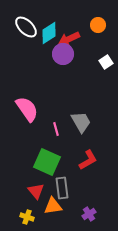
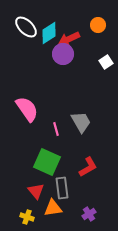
red L-shape: moved 7 px down
orange triangle: moved 2 px down
